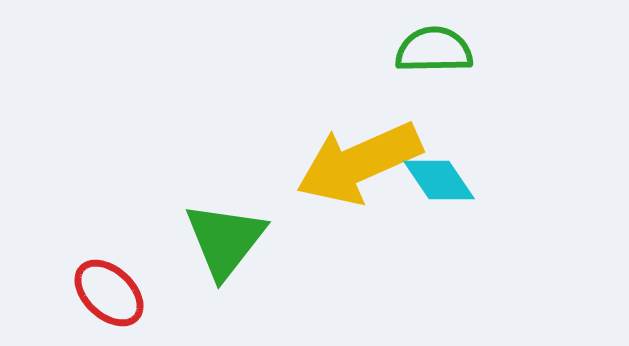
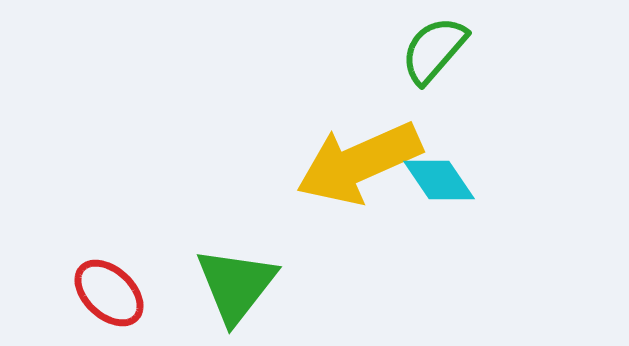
green semicircle: rotated 48 degrees counterclockwise
green triangle: moved 11 px right, 45 px down
